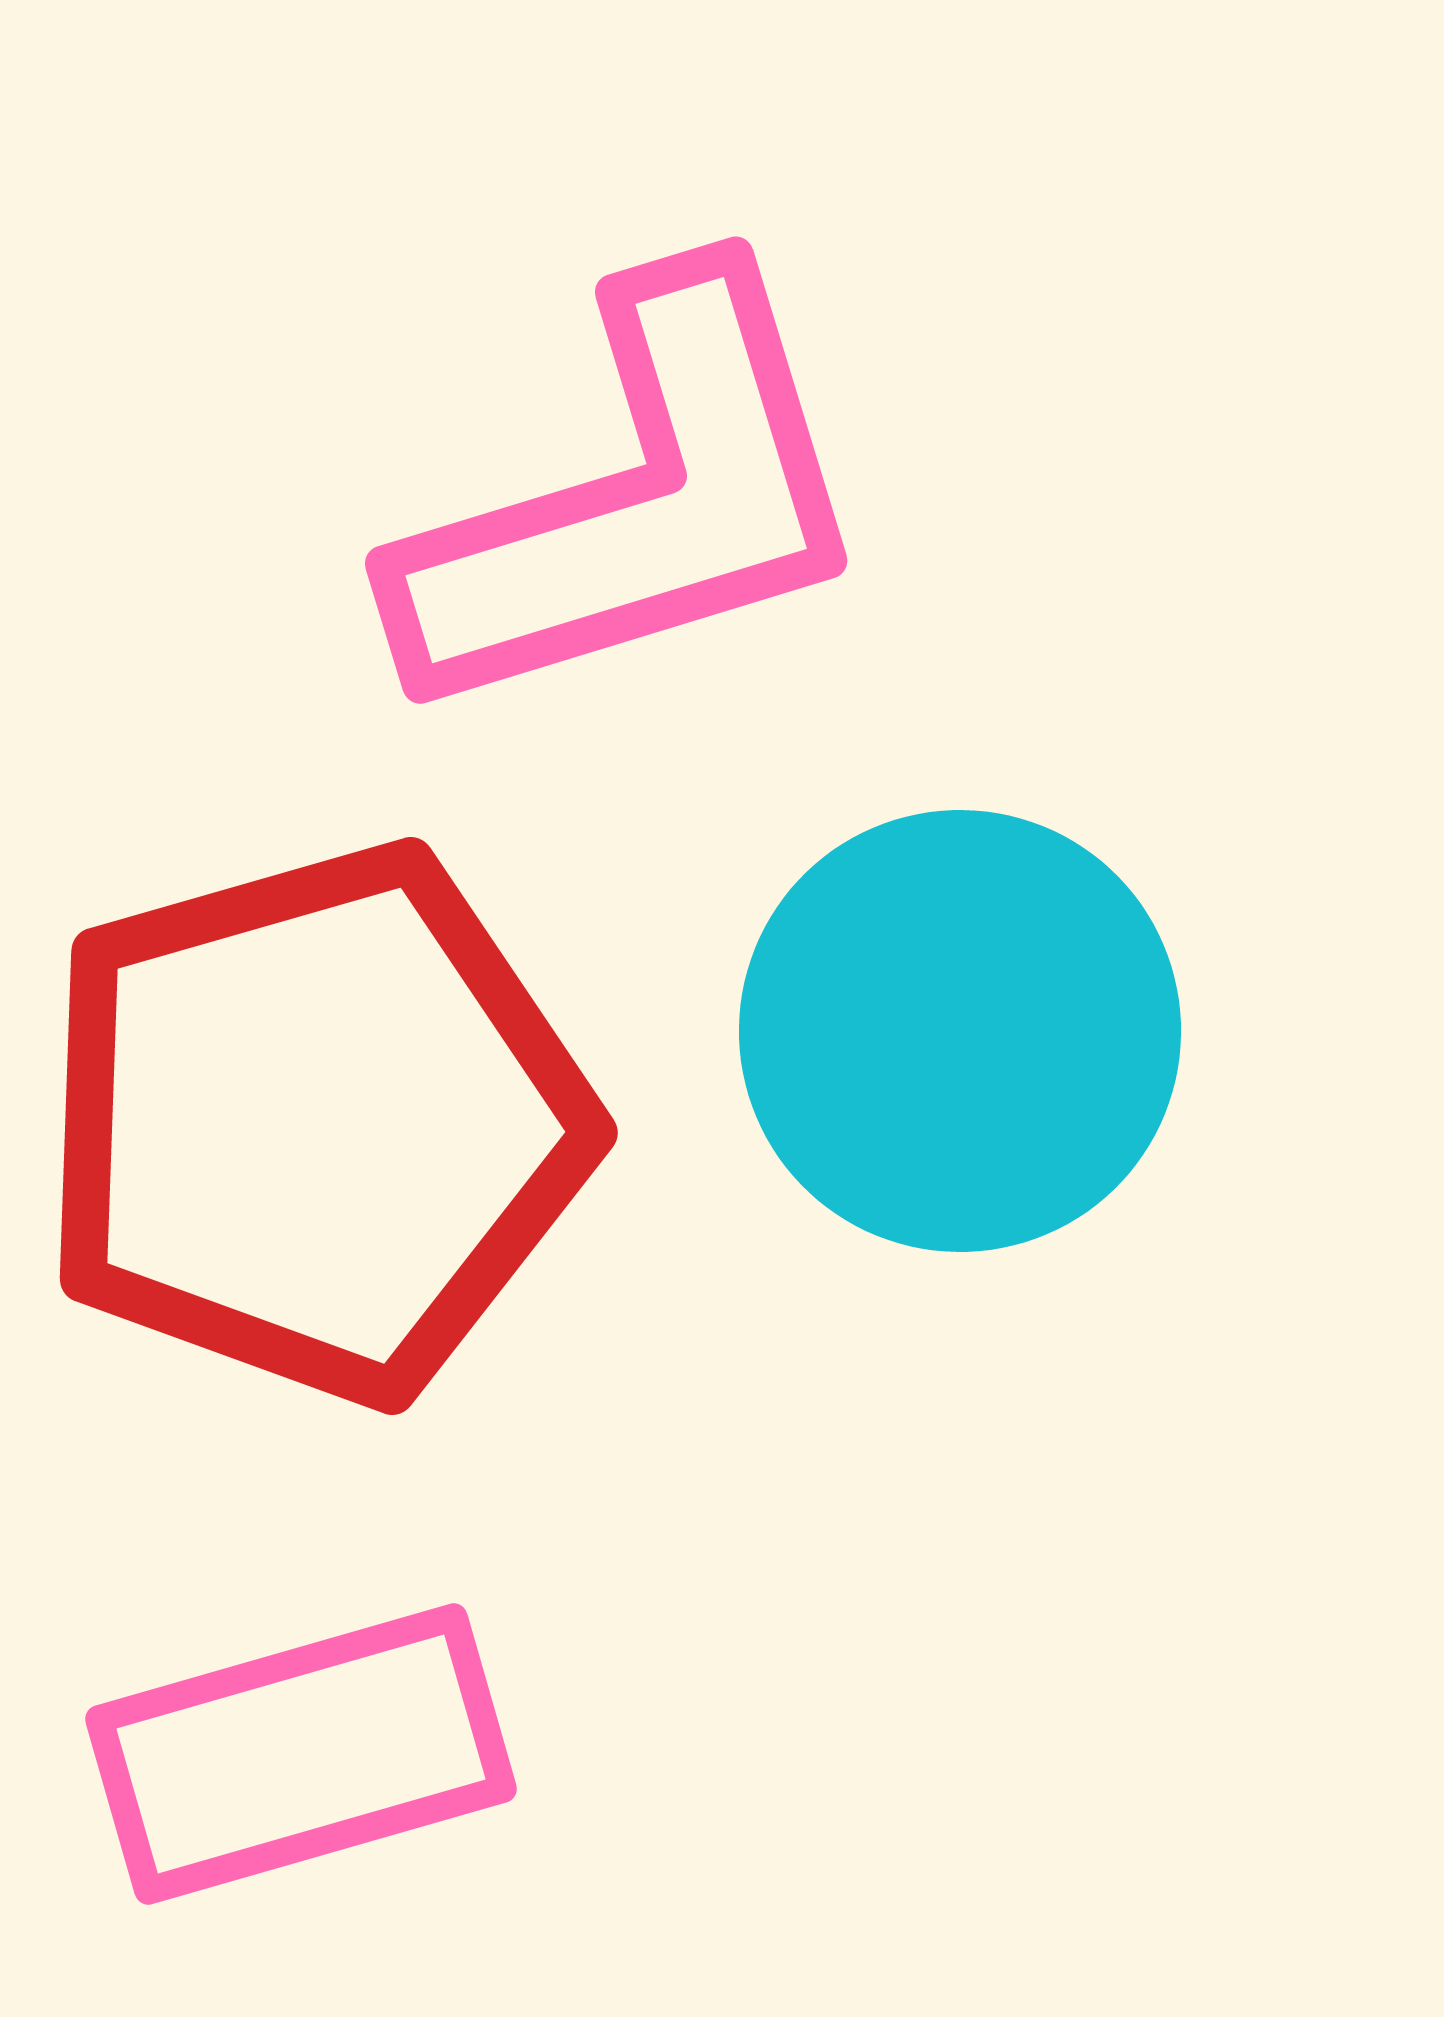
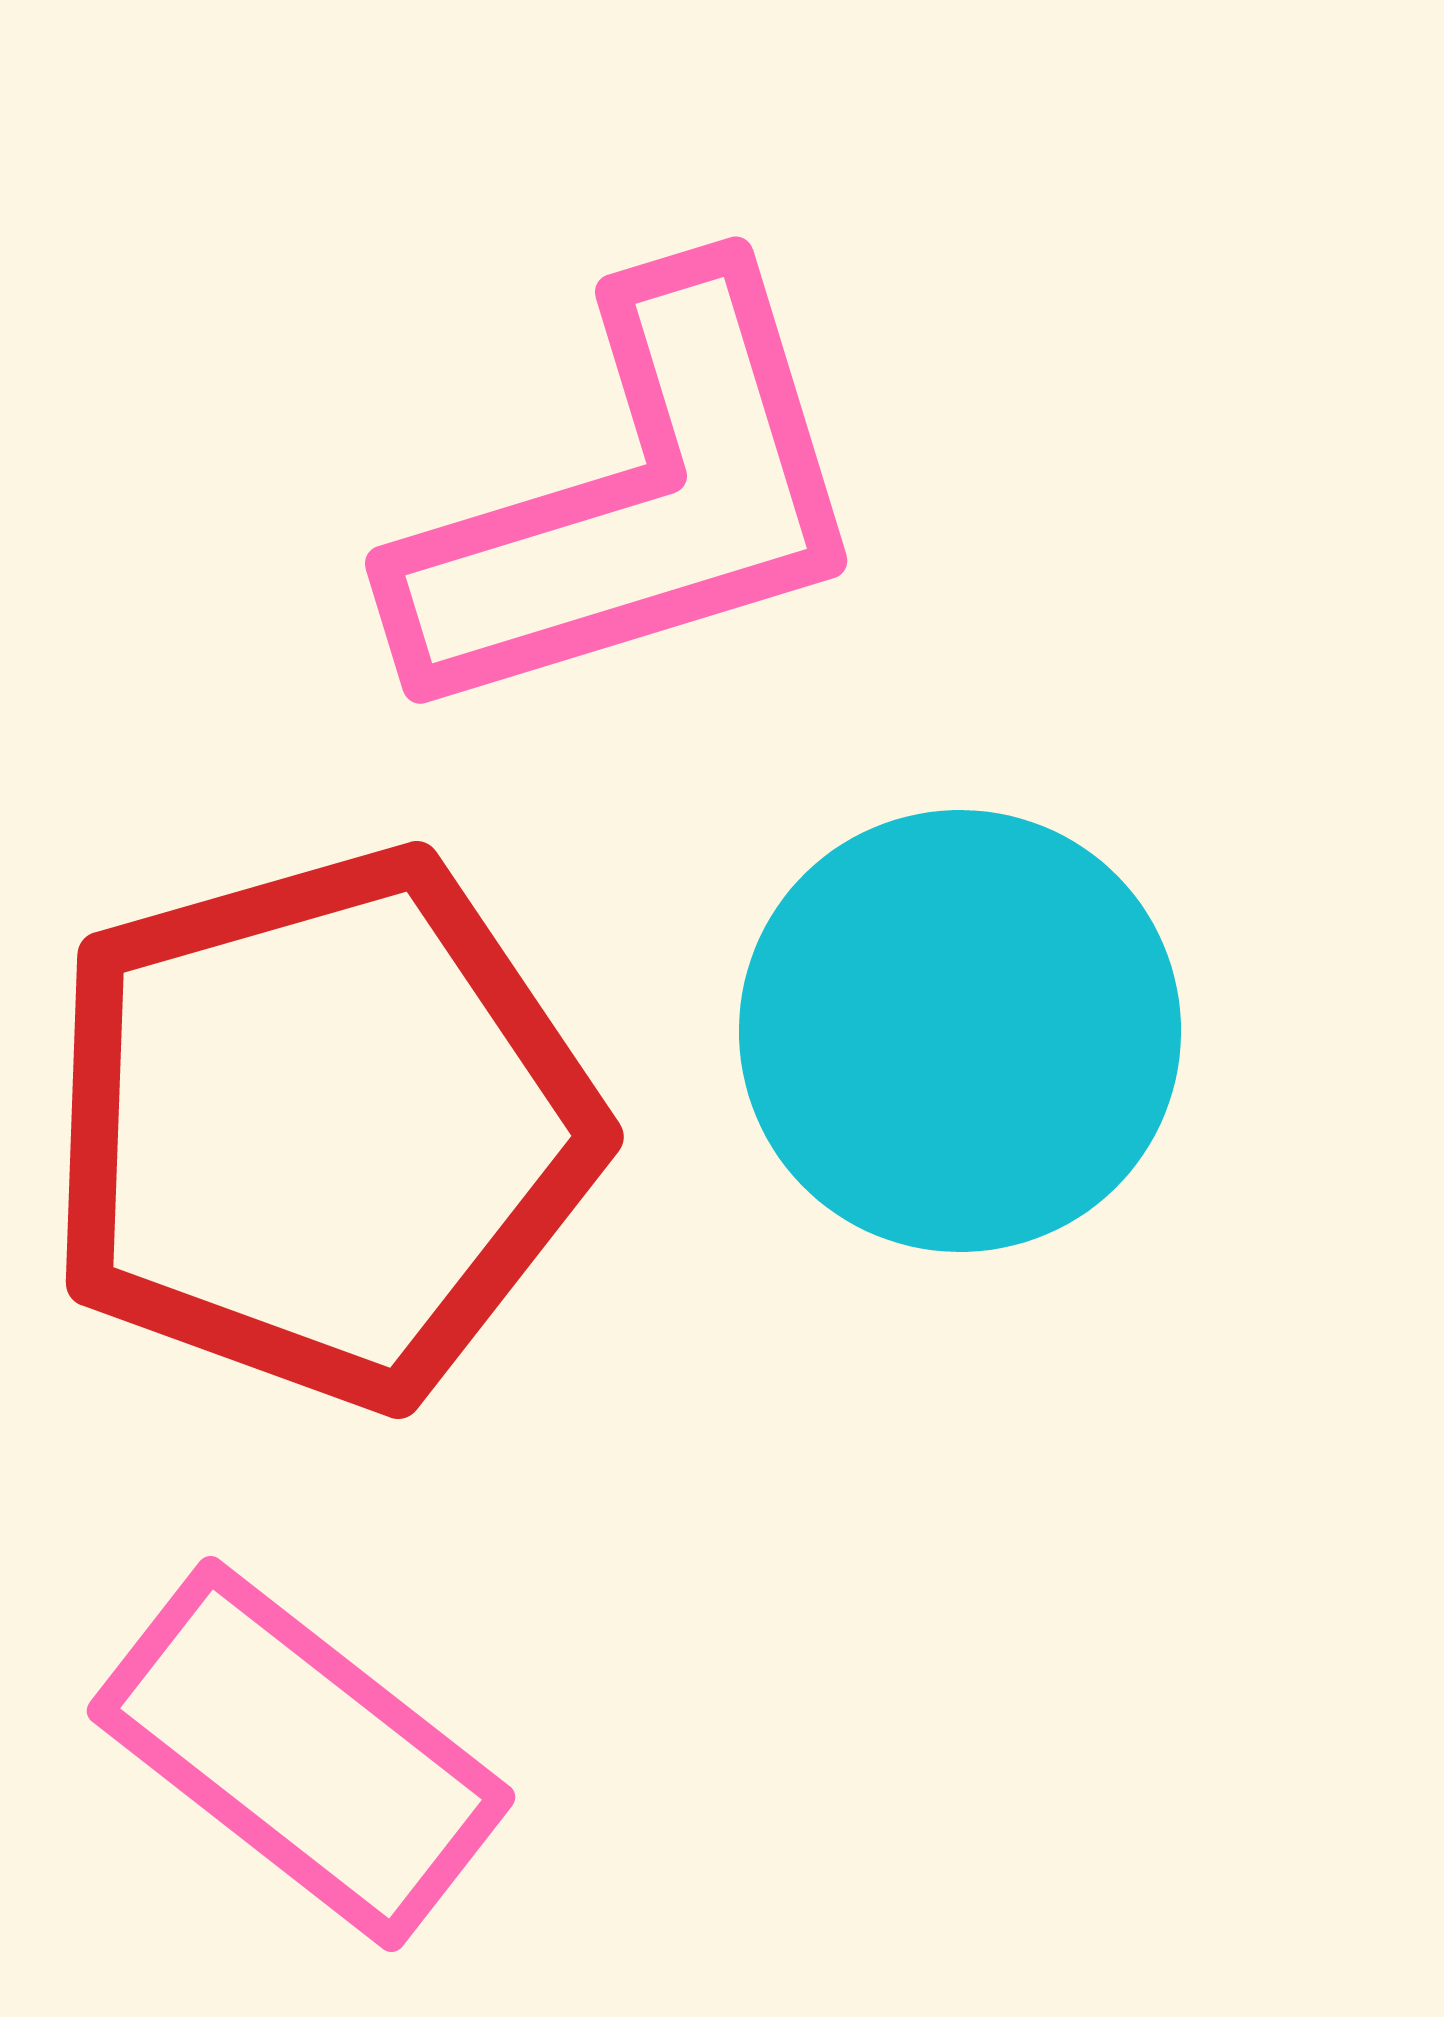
red pentagon: moved 6 px right, 4 px down
pink rectangle: rotated 54 degrees clockwise
